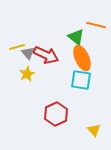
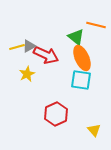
gray triangle: moved 1 px right, 7 px up; rotated 40 degrees clockwise
